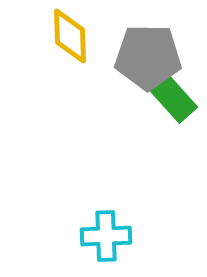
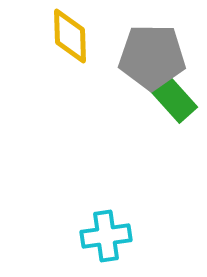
gray pentagon: moved 4 px right
cyan cross: rotated 6 degrees counterclockwise
